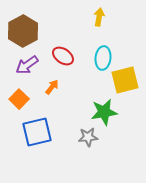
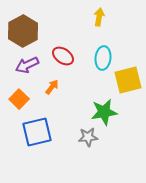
purple arrow: rotated 10 degrees clockwise
yellow square: moved 3 px right
